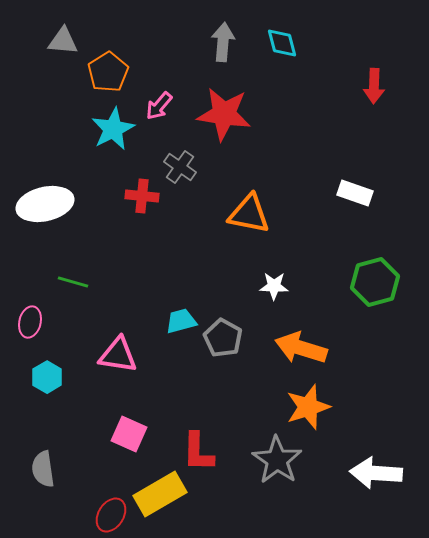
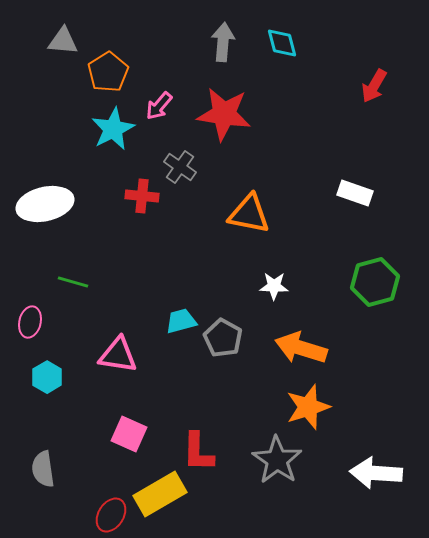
red arrow: rotated 28 degrees clockwise
